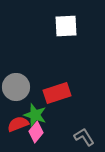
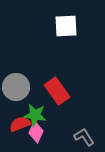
red rectangle: moved 2 px up; rotated 72 degrees clockwise
green star: rotated 10 degrees counterclockwise
red semicircle: moved 2 px right
pink diamond: rotated 15 degrees counterclockwise
